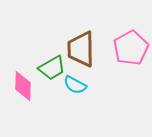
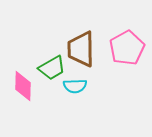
pink pentagon: moved 4 px left
cyan semicircle: moved 1 px down; rotated 30 degrees counterclockwise
